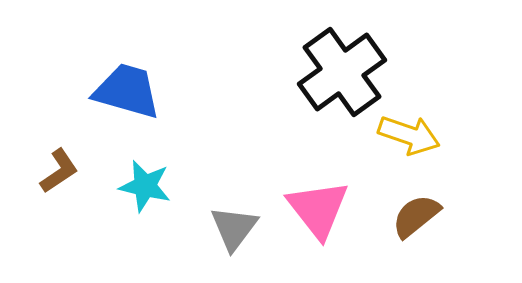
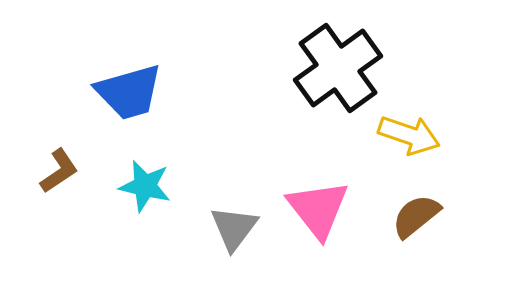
black cross: moved 4 px left, 4 px up
blue trapezoid: moved 2 px right, 1 px down; rotated 148 degrees clockwise
